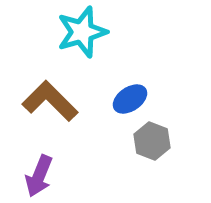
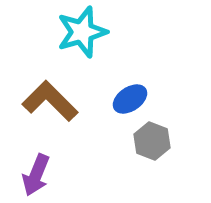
purple arrow: moved 3 px left, 1 px up
